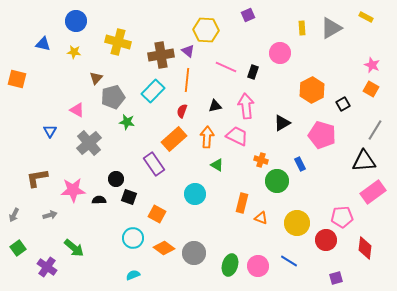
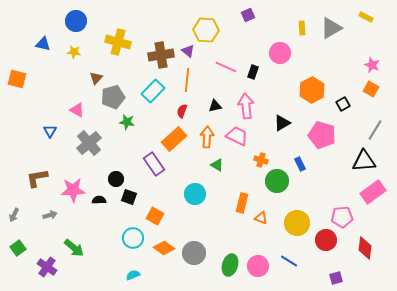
orange square at (157, 214): moved 2 px left, 2 px down
